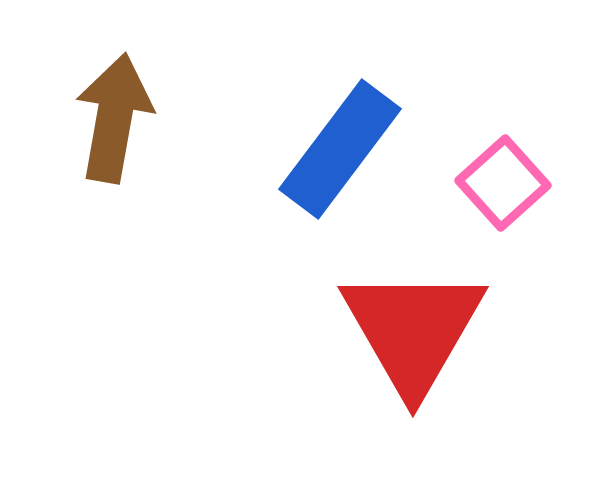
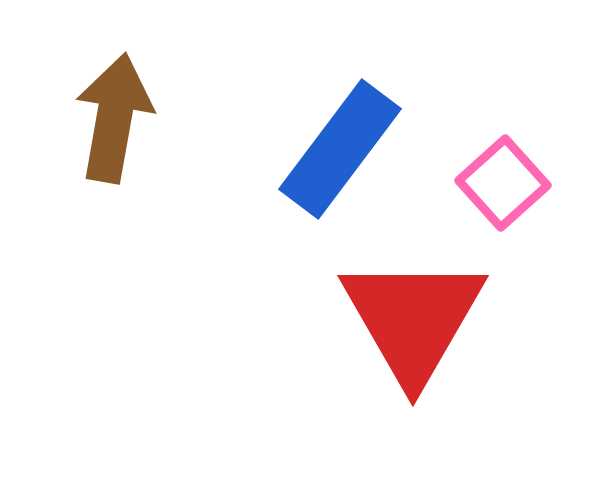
red triangle: moved 11 px up
